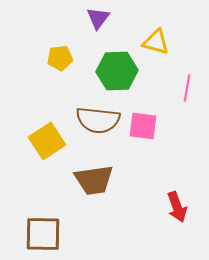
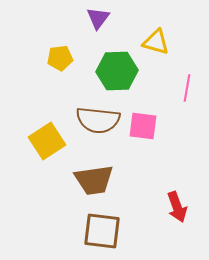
brown square: moved 59 px right, 3 px up; rotated 6 degrees clockwise
